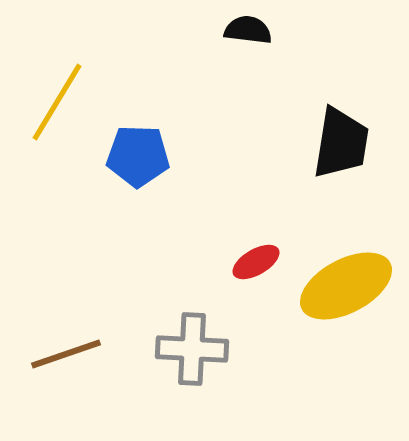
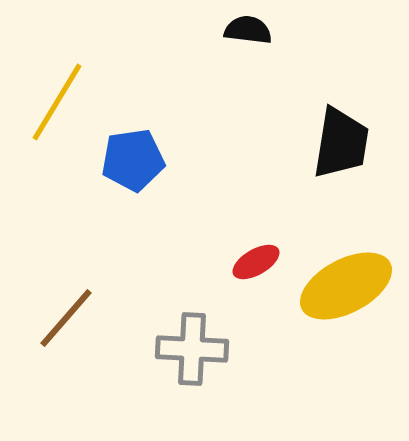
blue pentagon: moved 5 px left, 4 px down; rotated 10 degrees counterclockwise
brown line: moved 36 px up; rotated 30 degrees counterclockwise
